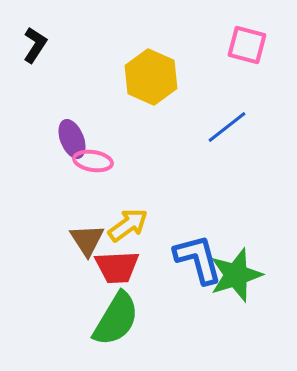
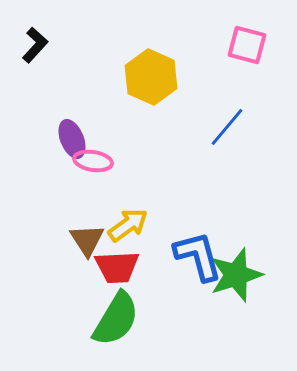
black L-shape: rotated 9 degrees clockwise
blue line: rotated 12 degrees counterclockwise
blue L-shape: moved 3 px up
